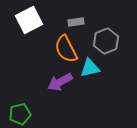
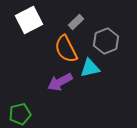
gray rectangle: rotated 35 degrees counterclockwise
